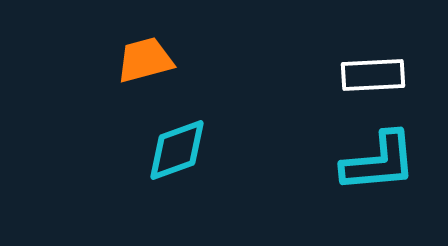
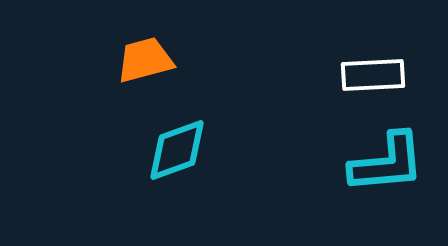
cyan L-shape: moved 8 px right, 1 px down
